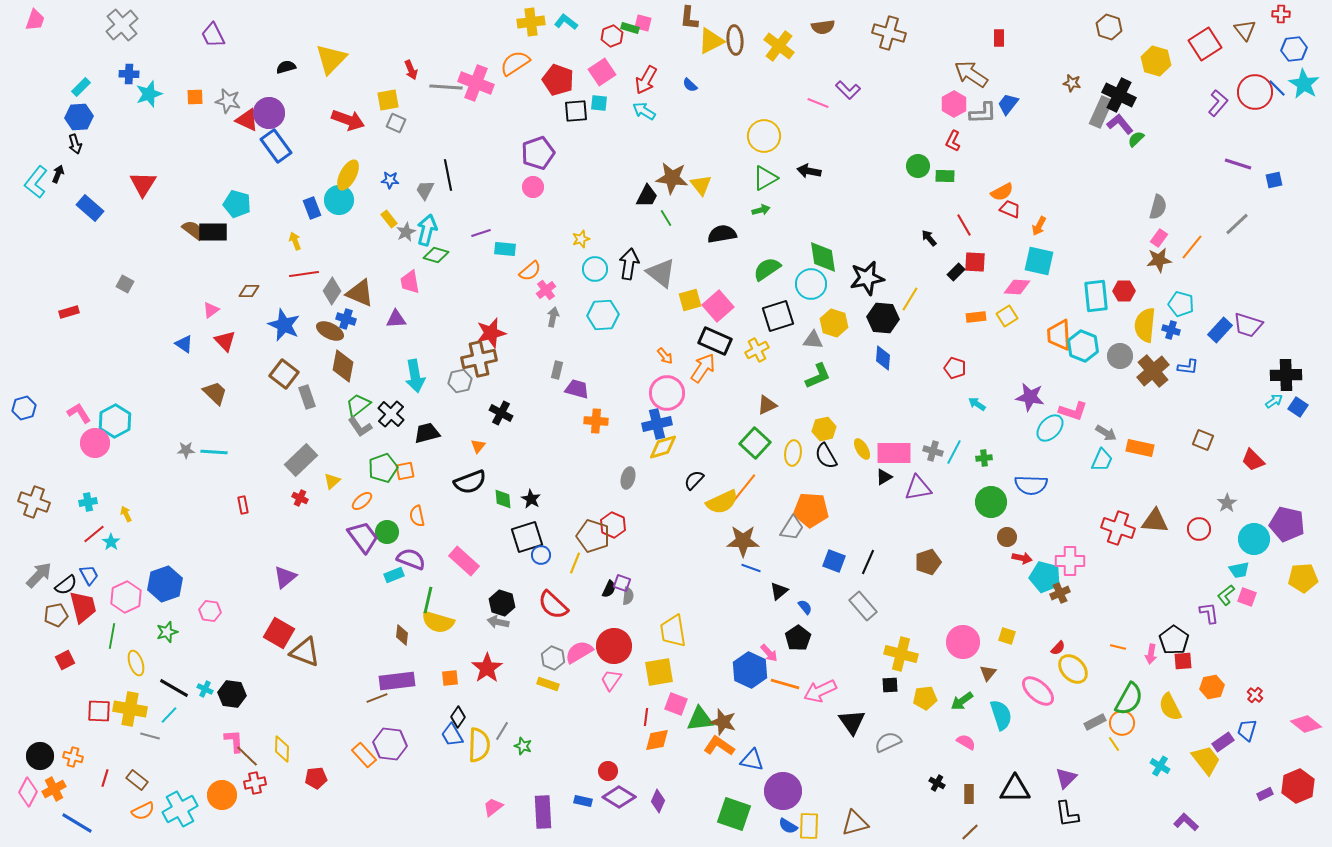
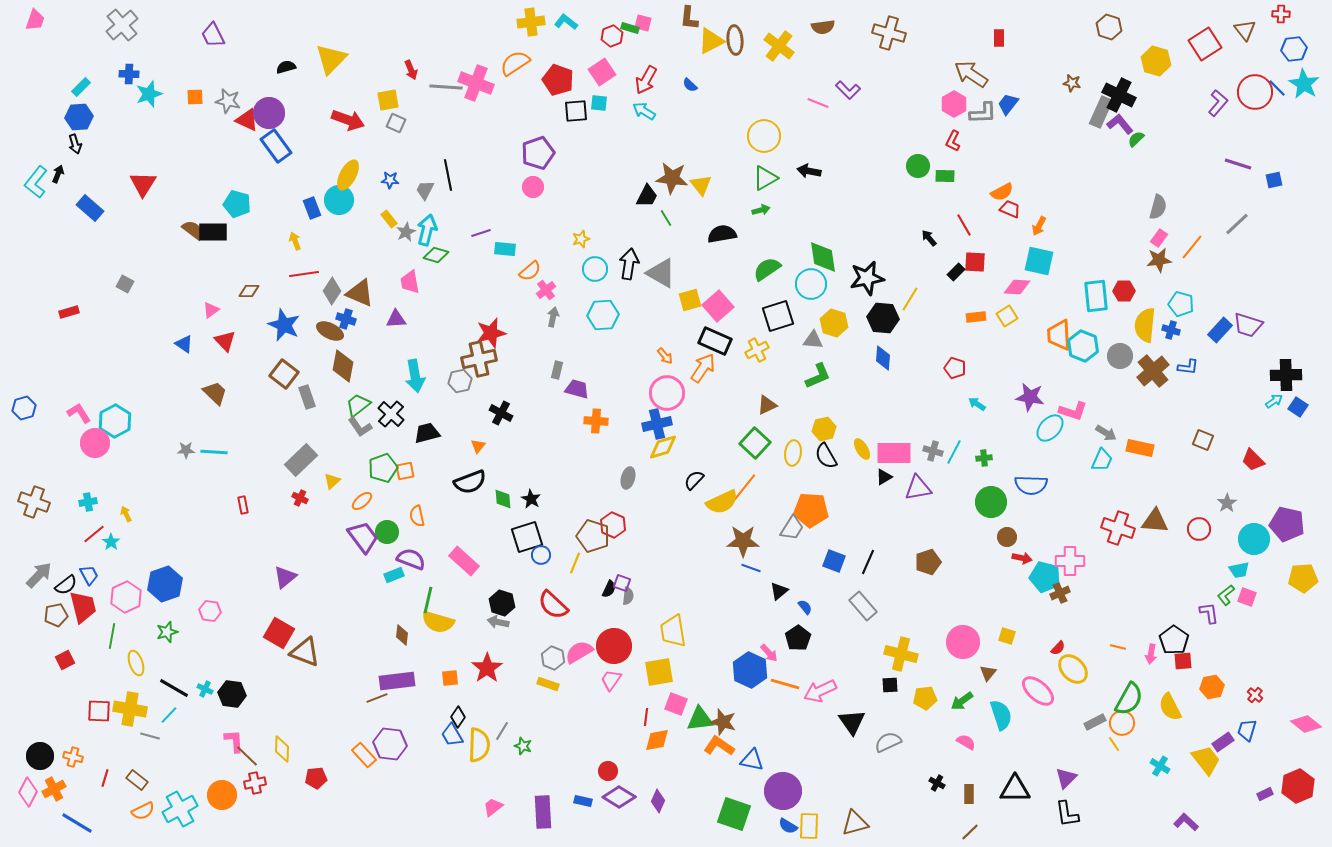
gray triangle at (661, 273): rotated 8 degrees counterclockwise
